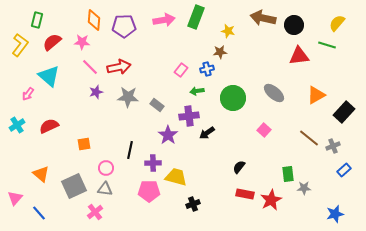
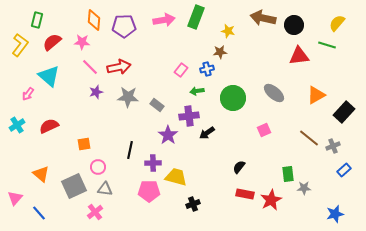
pink square at (264, 130): rotated 24 degrees clockwise
pink circle at (106, 168): moved 8 px left, 1 px up
